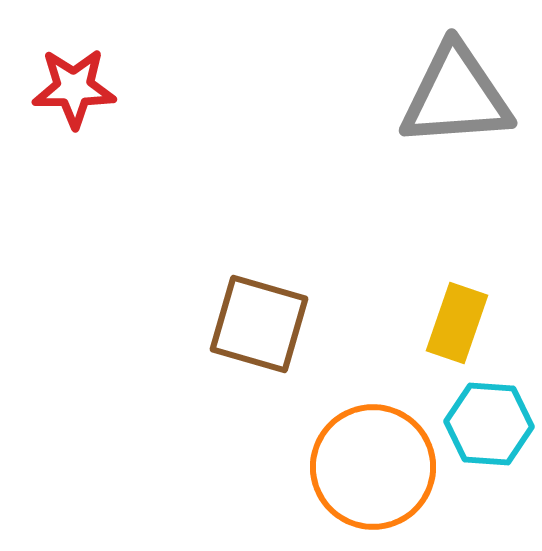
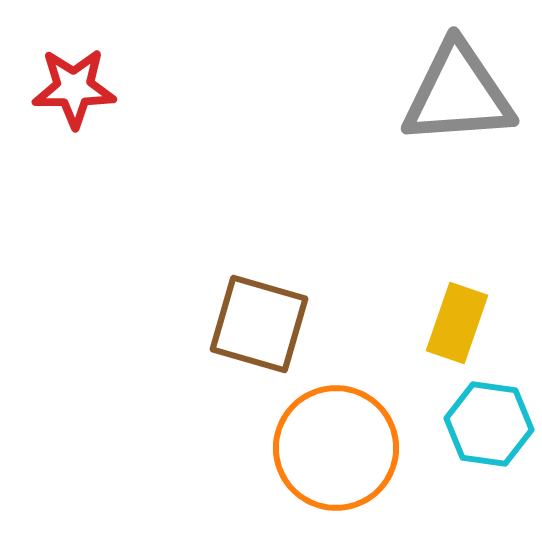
gray triangle: moved 2 px right, 2 px up
cyan hexagon: rotated 4 degrees clockwise
orange circle: moved 37 px left, 19 px up
